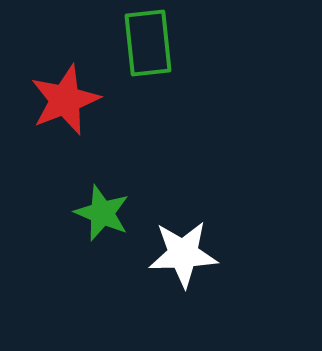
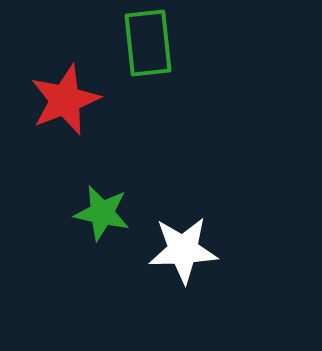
green star: rotated 10 degrees counterclockwise
white star: moved 4 px up
